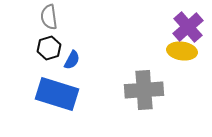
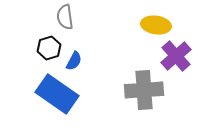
gray semicircle: moved 16 px right
purple cross: moved 12 px left, 29 px down
yellow ellipse: moved 26 px left, 26 px up
blue semicircle: moved 2 px right, 1 px down
blue rectangle: rotated 18 degrees clockwise
